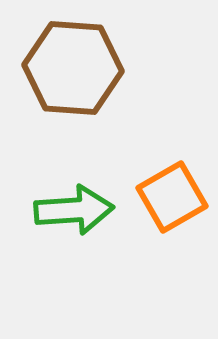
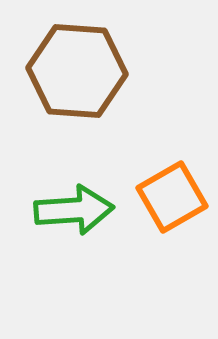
brown hexagon: moved 4 px right, 3 px down
